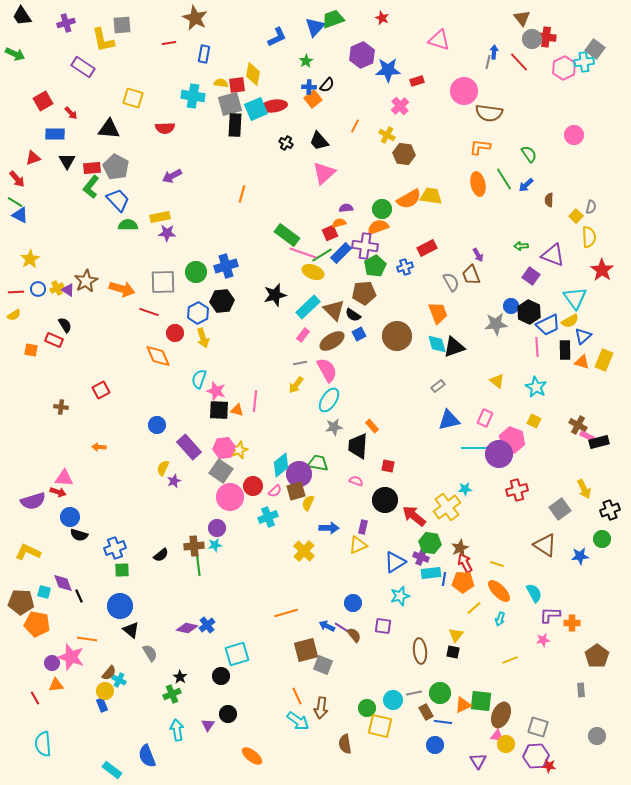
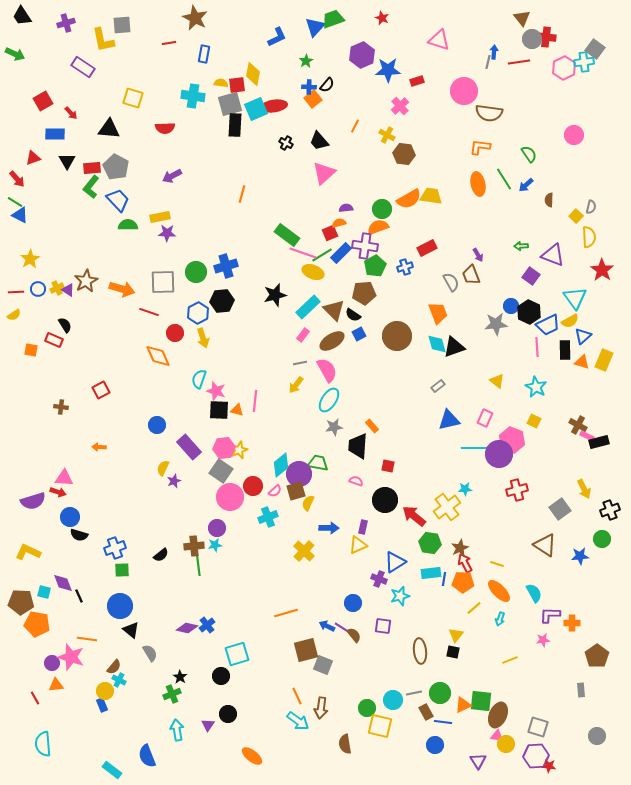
red line at (519, 62): rotated 55 degrees counterclockwise
purple cross at (421, 557): moved 42 px left, 22 px down
brown semicircle at (109, 673): moved 5 px right, 6 px up
brown ellipse at (501, 715): moved 3 px left
